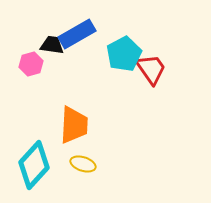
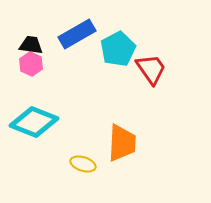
black trapezoid: moved 21 px left
cyan pentagon: moved 6 px left, 5 px up
pink hexagon: rotated 20 degrees counterclockwise
orange trapezoid: moved 48 px right, 18 px down
cyan diamond: moved 43 px up; rotated 69 degrees clockwise
